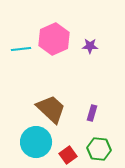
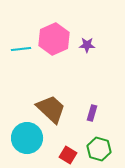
purple star: moved 3 px left, 1 px up
cyan circle: moved 9 px left, 4 px up
green hexagon: rotated 10 degrees clockwise
red square: rotated 24 degrees counterclockwise
